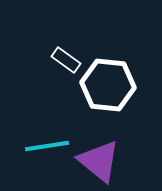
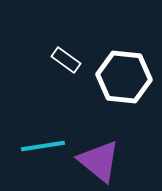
white hexagon: moved 16 px right, 8 px up
cyan line: moved 4 px left
